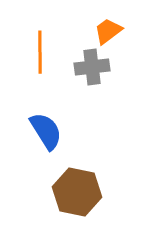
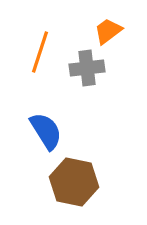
orange line: rotated 18 degrees clockwise
gray cross: moved 5 px left, 1 px down
brown hexagon: moved 3 px left, 10 px up
